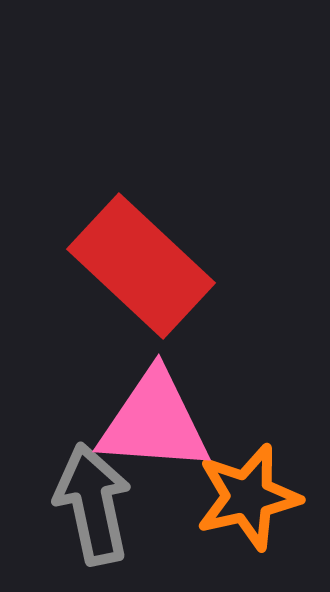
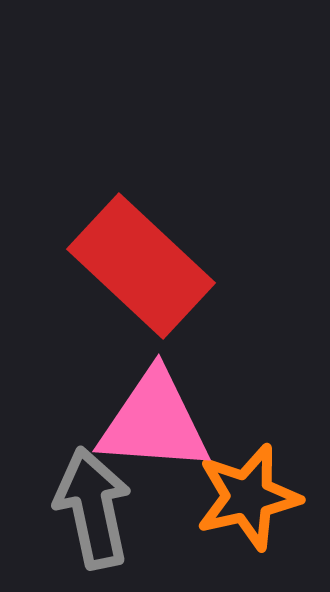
gray arrow: moved 4 px down
